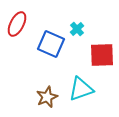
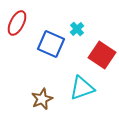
red ellipse: moved 1 px up
red square: rotated 36 degrees clockwise
cyan triangle: moved 1 px right, 1 px up
brown star: moved 5 px left, 2 px down
